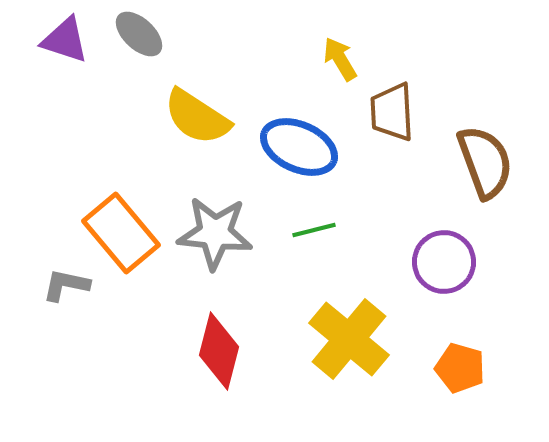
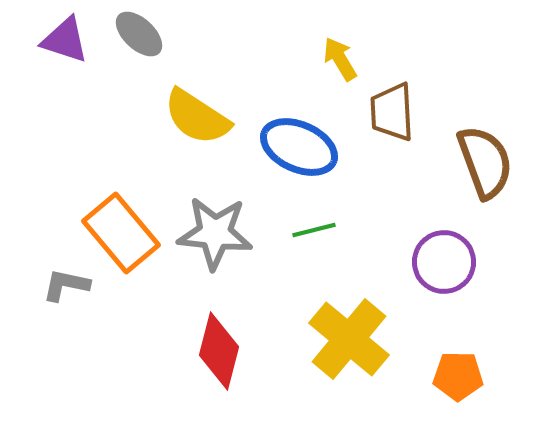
orange pentagon: moved 2 px left, 8 px down; rotated 15 degrees counterclockwise
